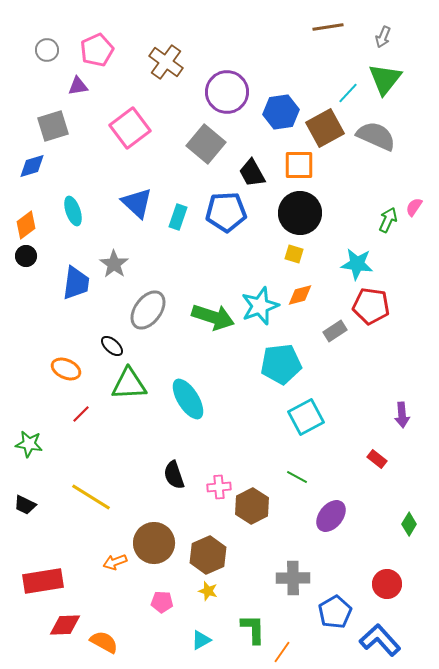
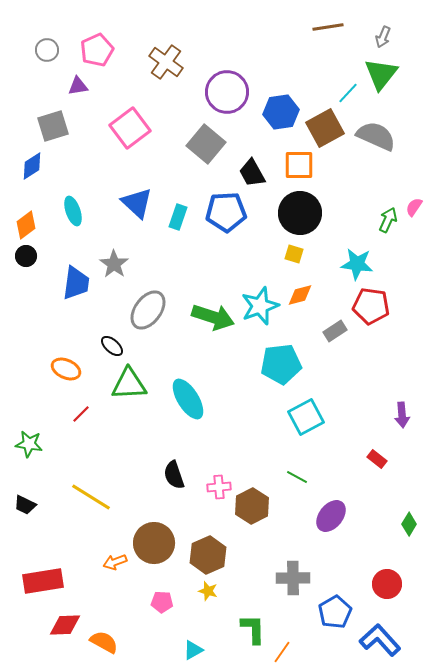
green triangle at (385, 79): moved 4 px left, 5 px up
blue diamond at (32, 166): rotated 16 degrees counterclockwise
cyan triangle at (201, 640): moved 8 px left, 10 px down
